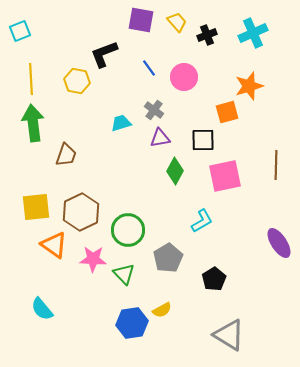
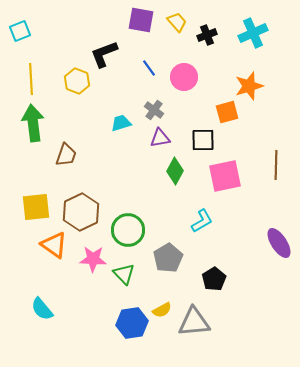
yellow hexagon: rotated 10 degrees clockwise
gray triangle: moved 35 px left, 13 px up; rotated 36 degrees counterclockwise
